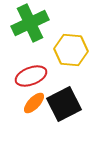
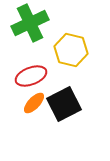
yellow hexagon: rotated 8 degrees clockwise
